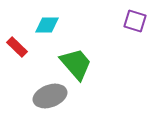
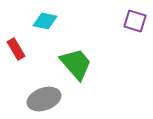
cyan diamond: moved 2 px left, 4 px up; rotated 10 degrees clockwise
red rectangle: moved 1 px left, 2 px down; rotated 15 degrees clockwise
gray ellipse: moved 6 px left, 3 px down
